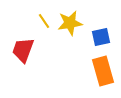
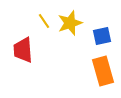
yellow star: rotated 10 degrees counterclockwise
blue square: moved 1 px right, 1 px up
red trapezoid: rotated 24 degrees counterclockwise
